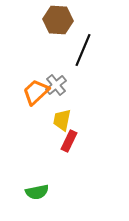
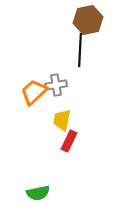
brown hexagon: moved 30 px right; rotated 16 degrees counterclockwise
black line: moved 3 px left; rotated 20 degrees counterclockwise
gray cross: rotated 30 degrees clockwise
orange trapezoid: moved 2 px left
green semicircle: moved 1 px right, 1 px down
